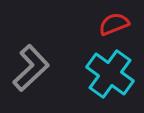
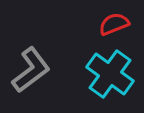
gray L-shape: moved 2 px down; rotated 6 degrees clockwise
